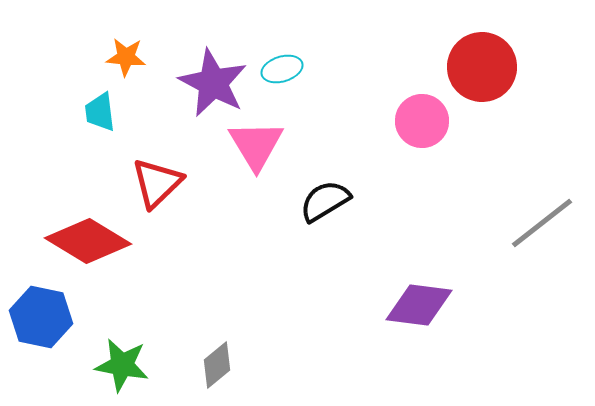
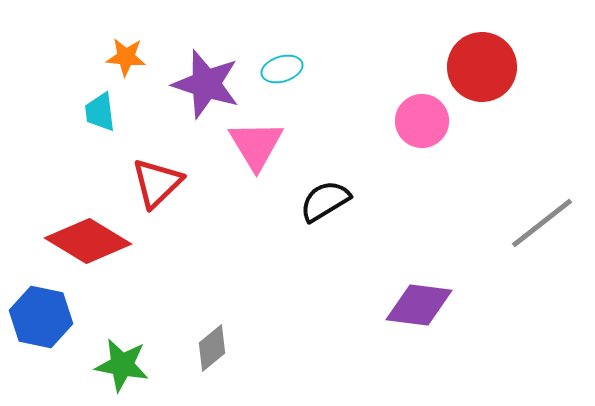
purple star: moved 7 px left, 1 px down; rotated 10 degrees counterclockwise
gray diamond: moved 5 px left, 17 px up
